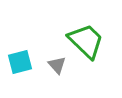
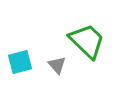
green trapezoid: moved 1 px right
